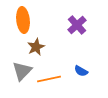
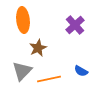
purple cross: moved 2 px left
brown star: moved 2 px right, 1 px down
